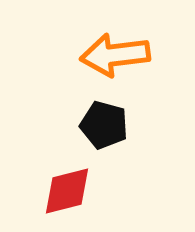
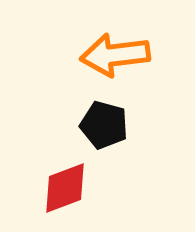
red diamond: moved 2 px left, 3 px up; rotated 6 degrees counterclockwise
